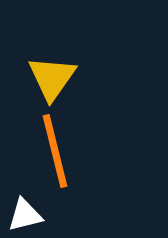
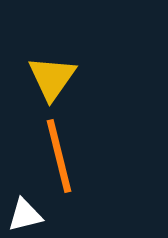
orange line: moved 4 px right, 5 px down
